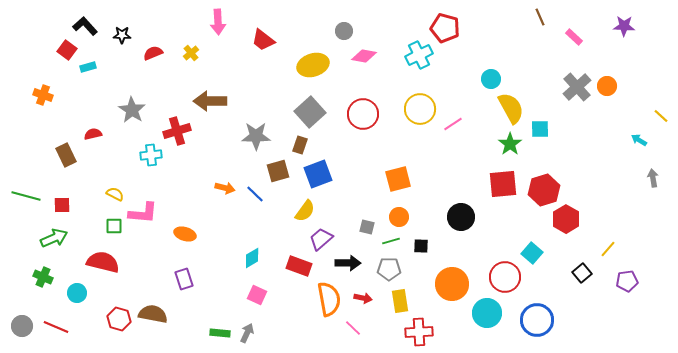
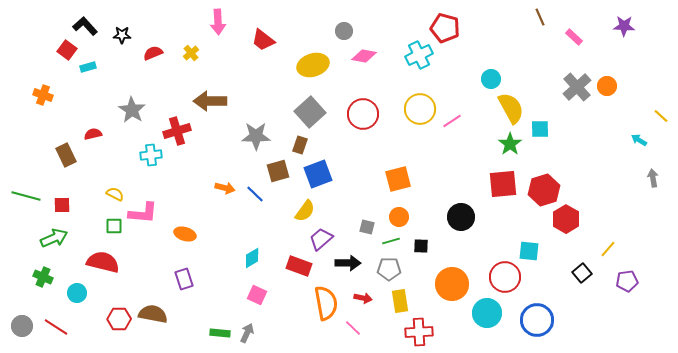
pink line at (453, 124): moved 1 px left, 3 px up
cyan square at (532, 253): moved 3 px left, 2 px up; rotated 35 degrees counterclockwise
orange semicircle at (329, 299): moved 3 px left, 4 px down
red hexagon at (119, 319): rotated 15 degrees counterclockwise
red line at (56, 327): rotated 10 degrees clockwise
